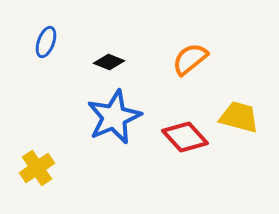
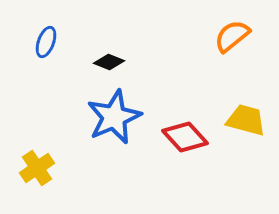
orange semicircle: moved 42 px right, 23 px up
yellow trapezoid: moved 7 px right, 3 px down
